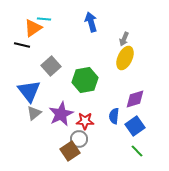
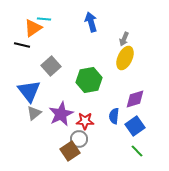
green hexagon: moved 4 px right
